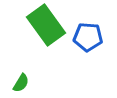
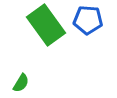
blue pentagon: moved 17 px up
